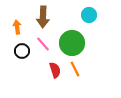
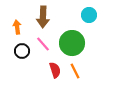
orange line: moved 2 px down
